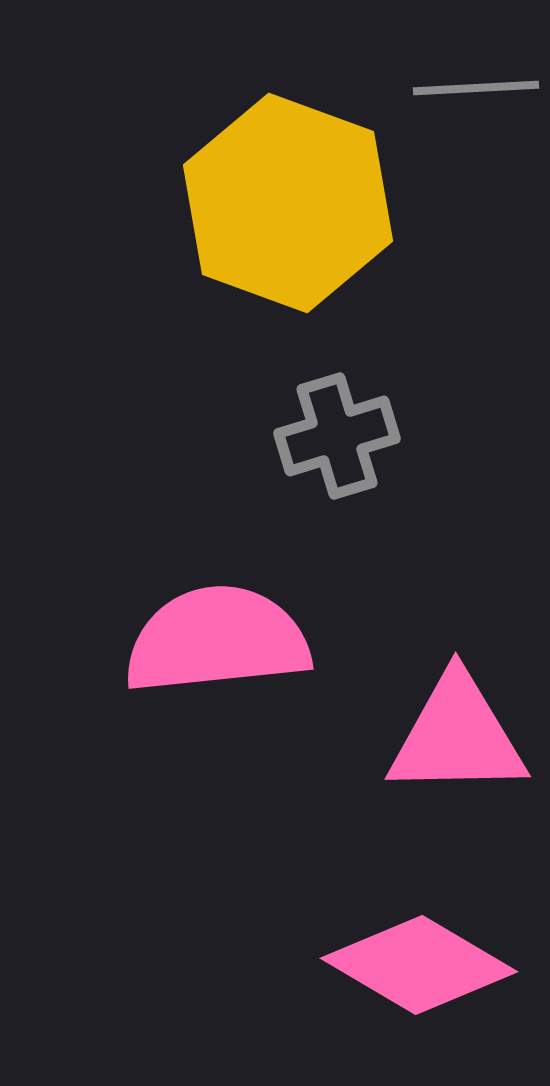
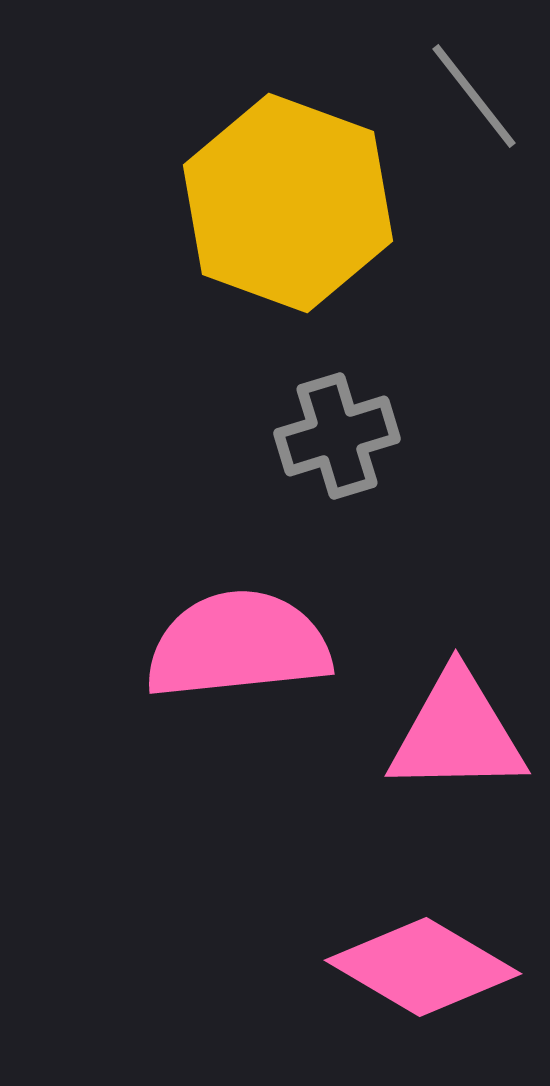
gray line: moved 2 px left, 8 px down; rotated 55 degrees clockwise
pink semicircle: moved 21 px right, 5 px down
pink triangle: moved 3 px up
pink diamond: moved 4 px right, 2 px down
